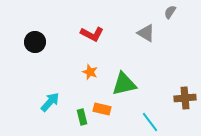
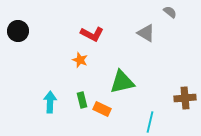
gray semicircle: rotated 96 degrees clockwise
black circle: moved 17 px left, 11 px up
orange star: moved 10 px left, 12 px up
green triangle: moved 2 px left, 2 px up
cyan arrow: rotated 40 degrees counterclockwise
orange rectangle: rotated 12 degrees clockwise
green rectangle: moved 17 px up
cyan line: rotated 50 degrees clockwise
